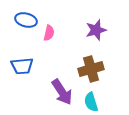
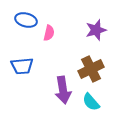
brown cross: rotated 10 degrees counterclockwise
purple arrow: moved 1 px right, 2 px up; rotated 24 degrees clockwise
cyan semicircle: rotated 24 degrees counterclockwise
